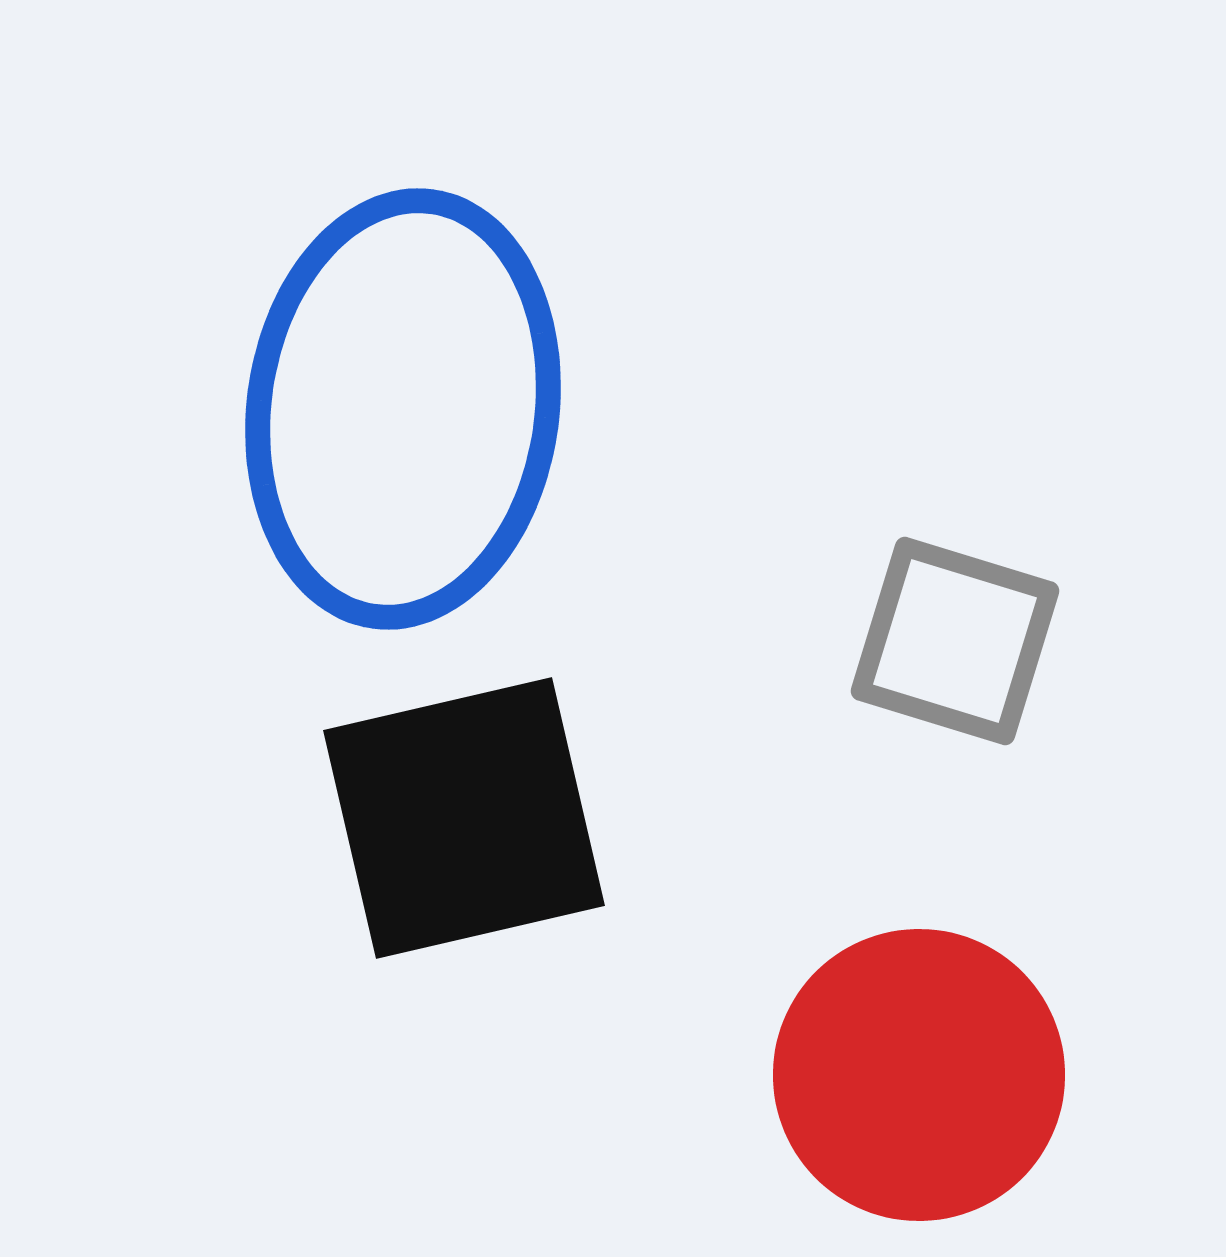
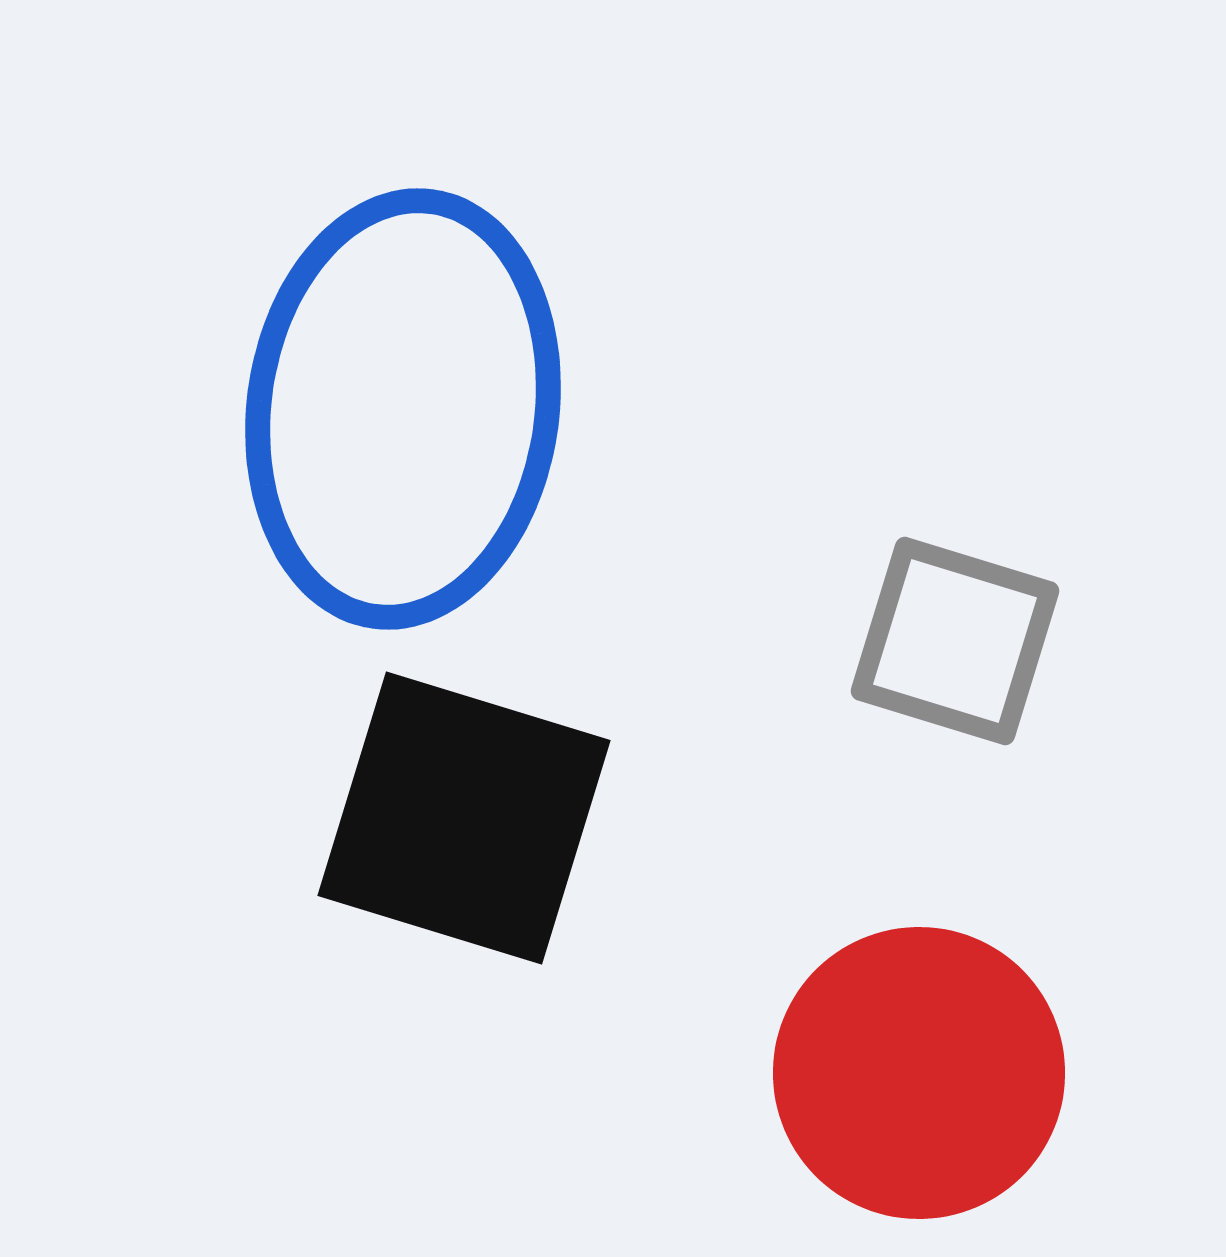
black square: rotated 30 degrees clockwise
red circle: moved 2 px up
